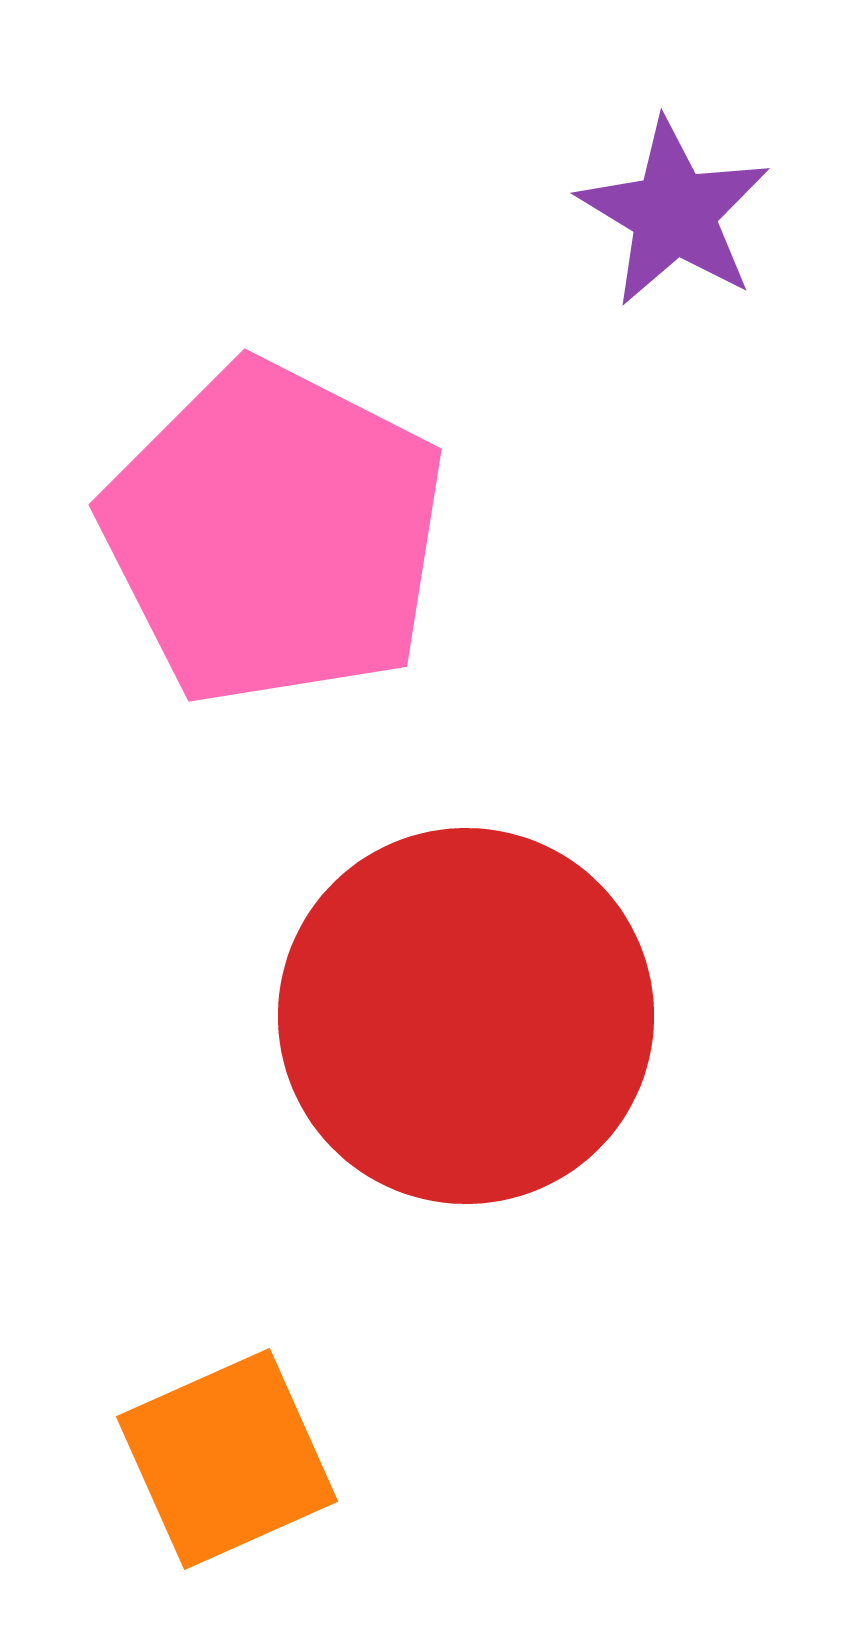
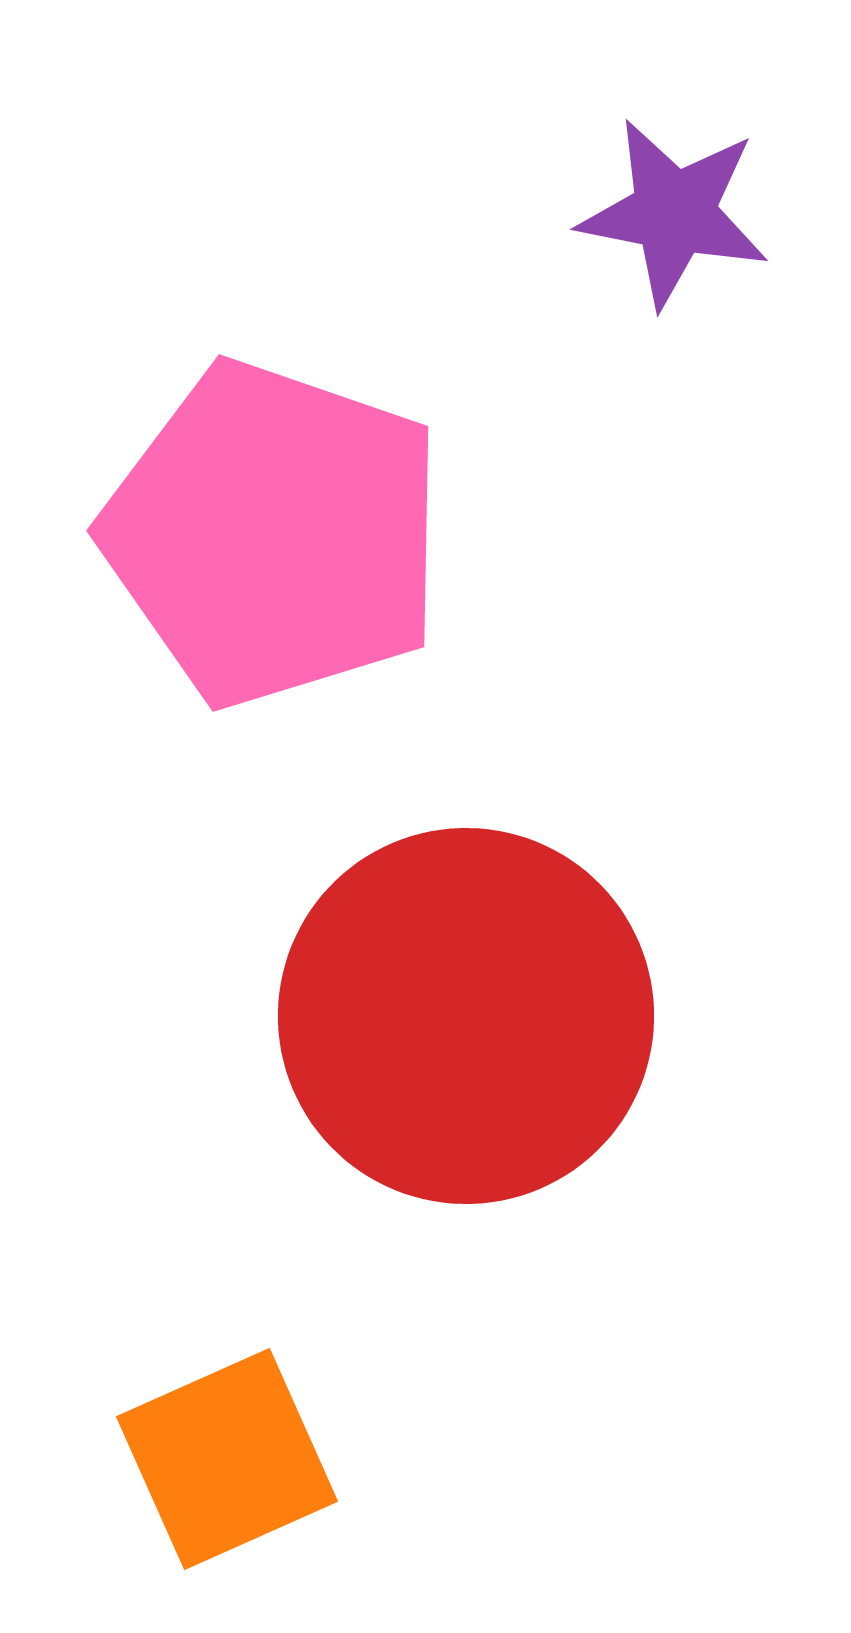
purple star: rotated 20 degrees counterclockwise
pink pentagon: rotated 8 degrees counterclockwise
